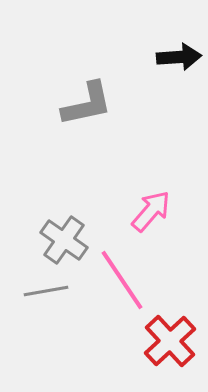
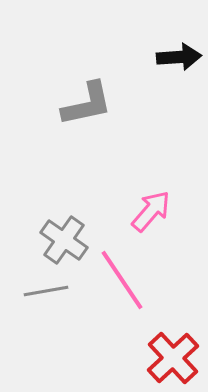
red cross: moved 3 px right, 17 px down
